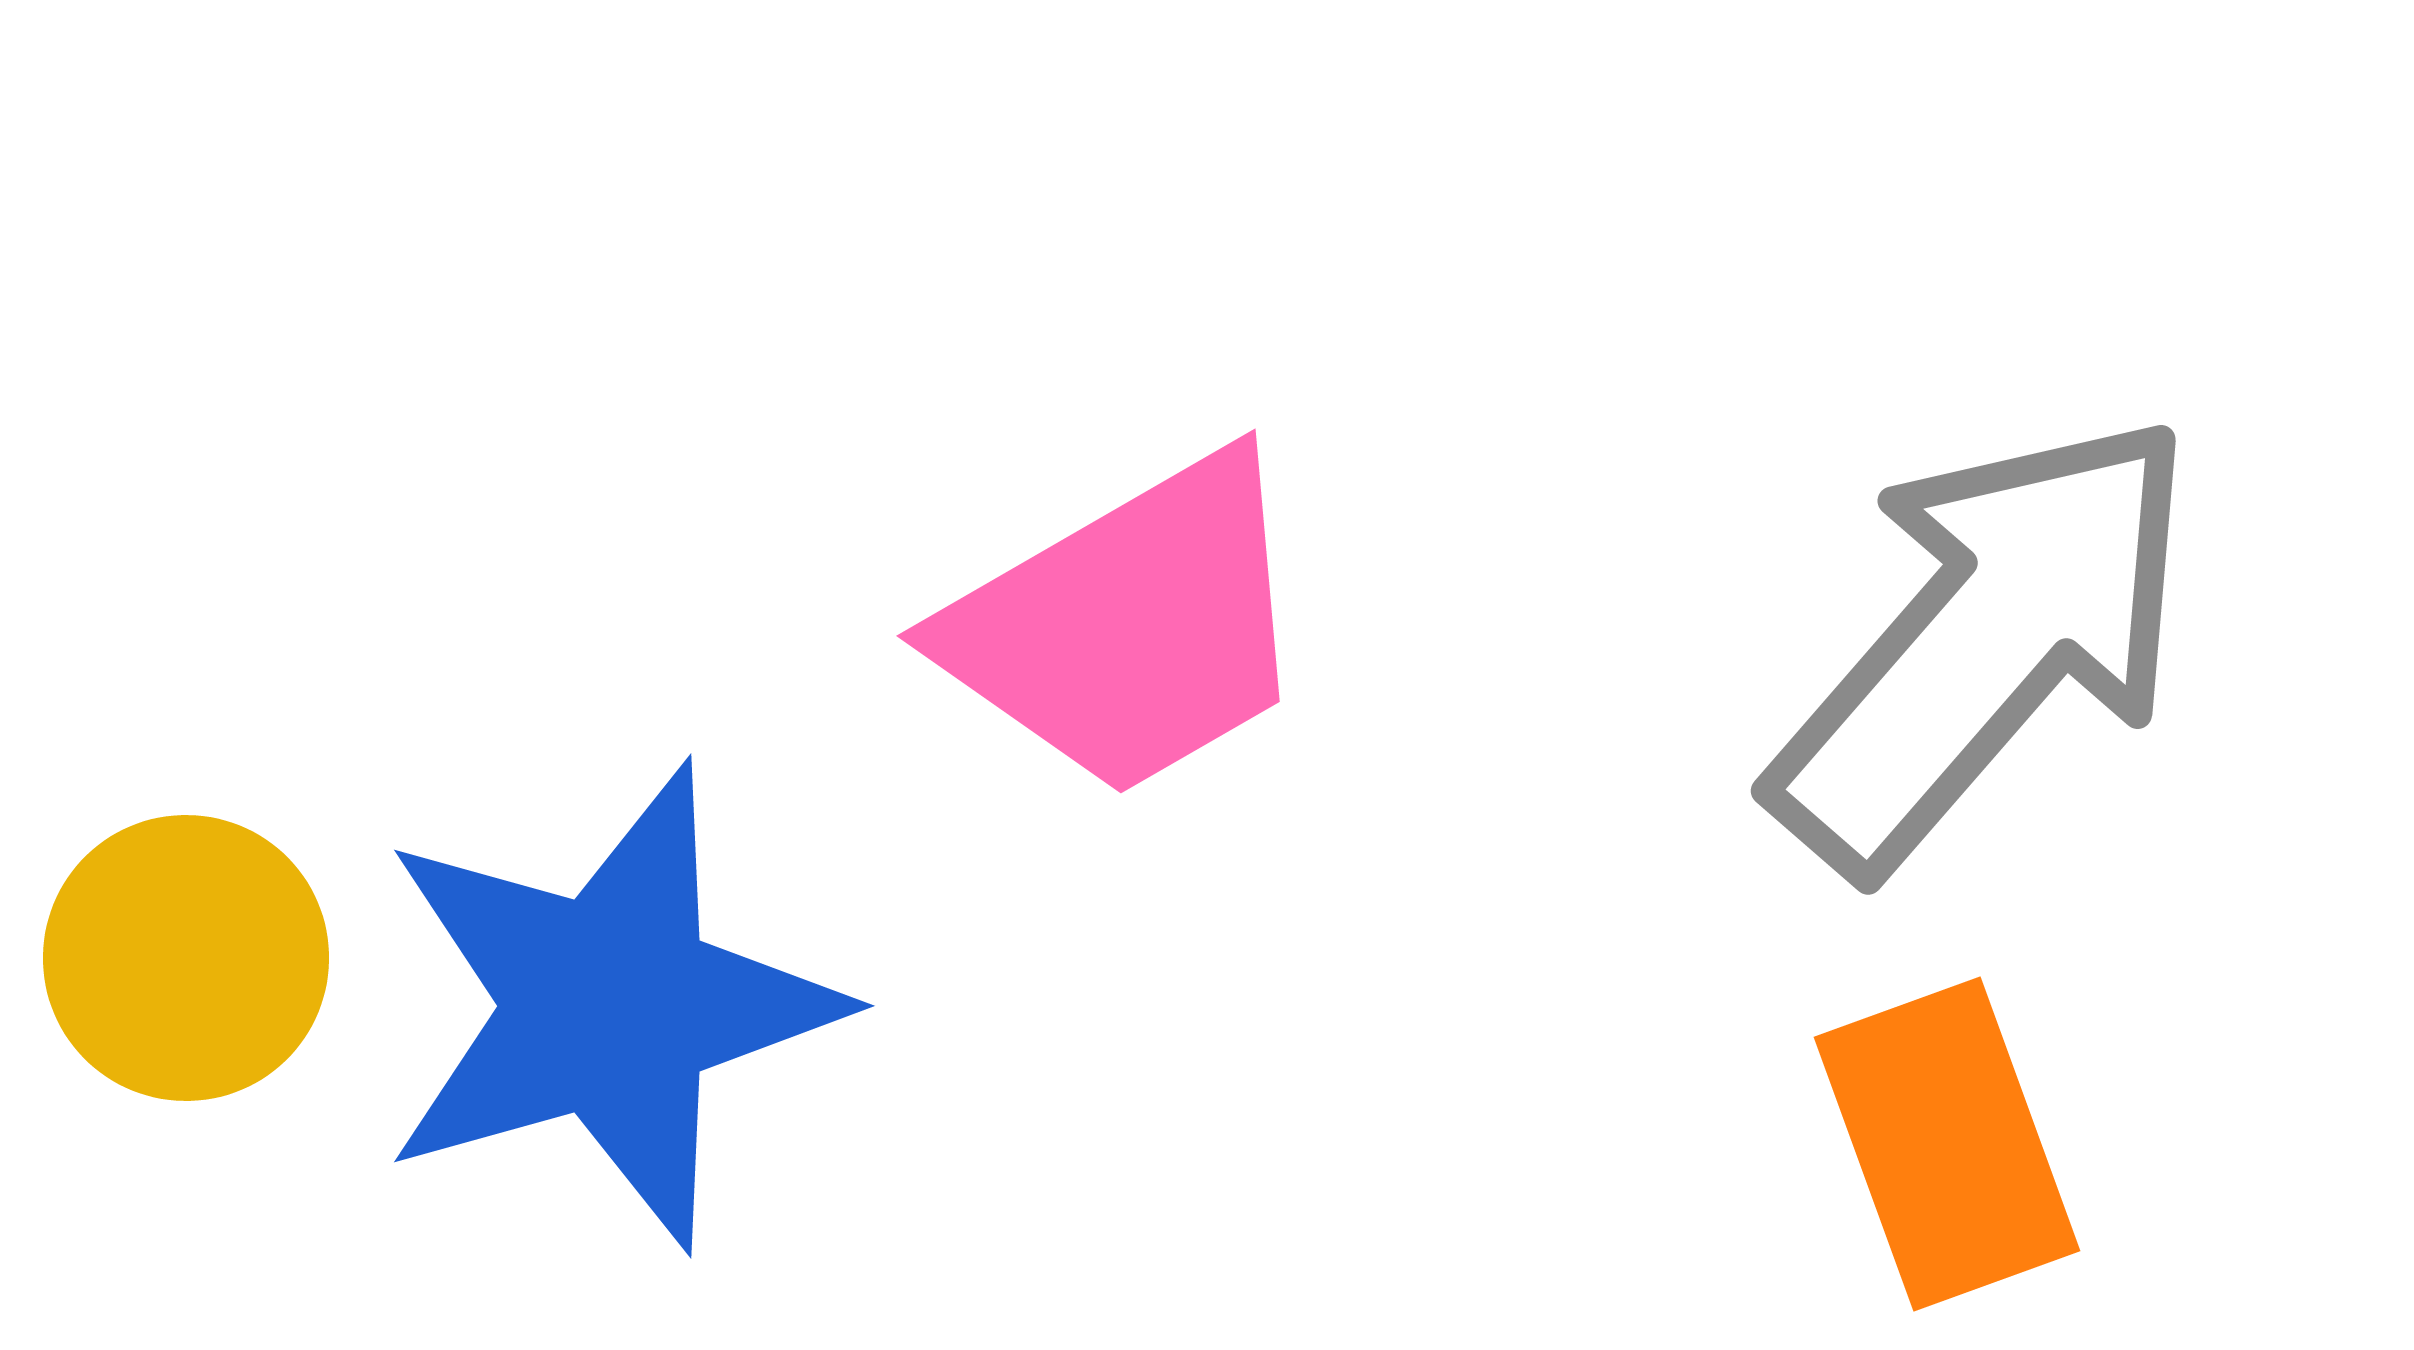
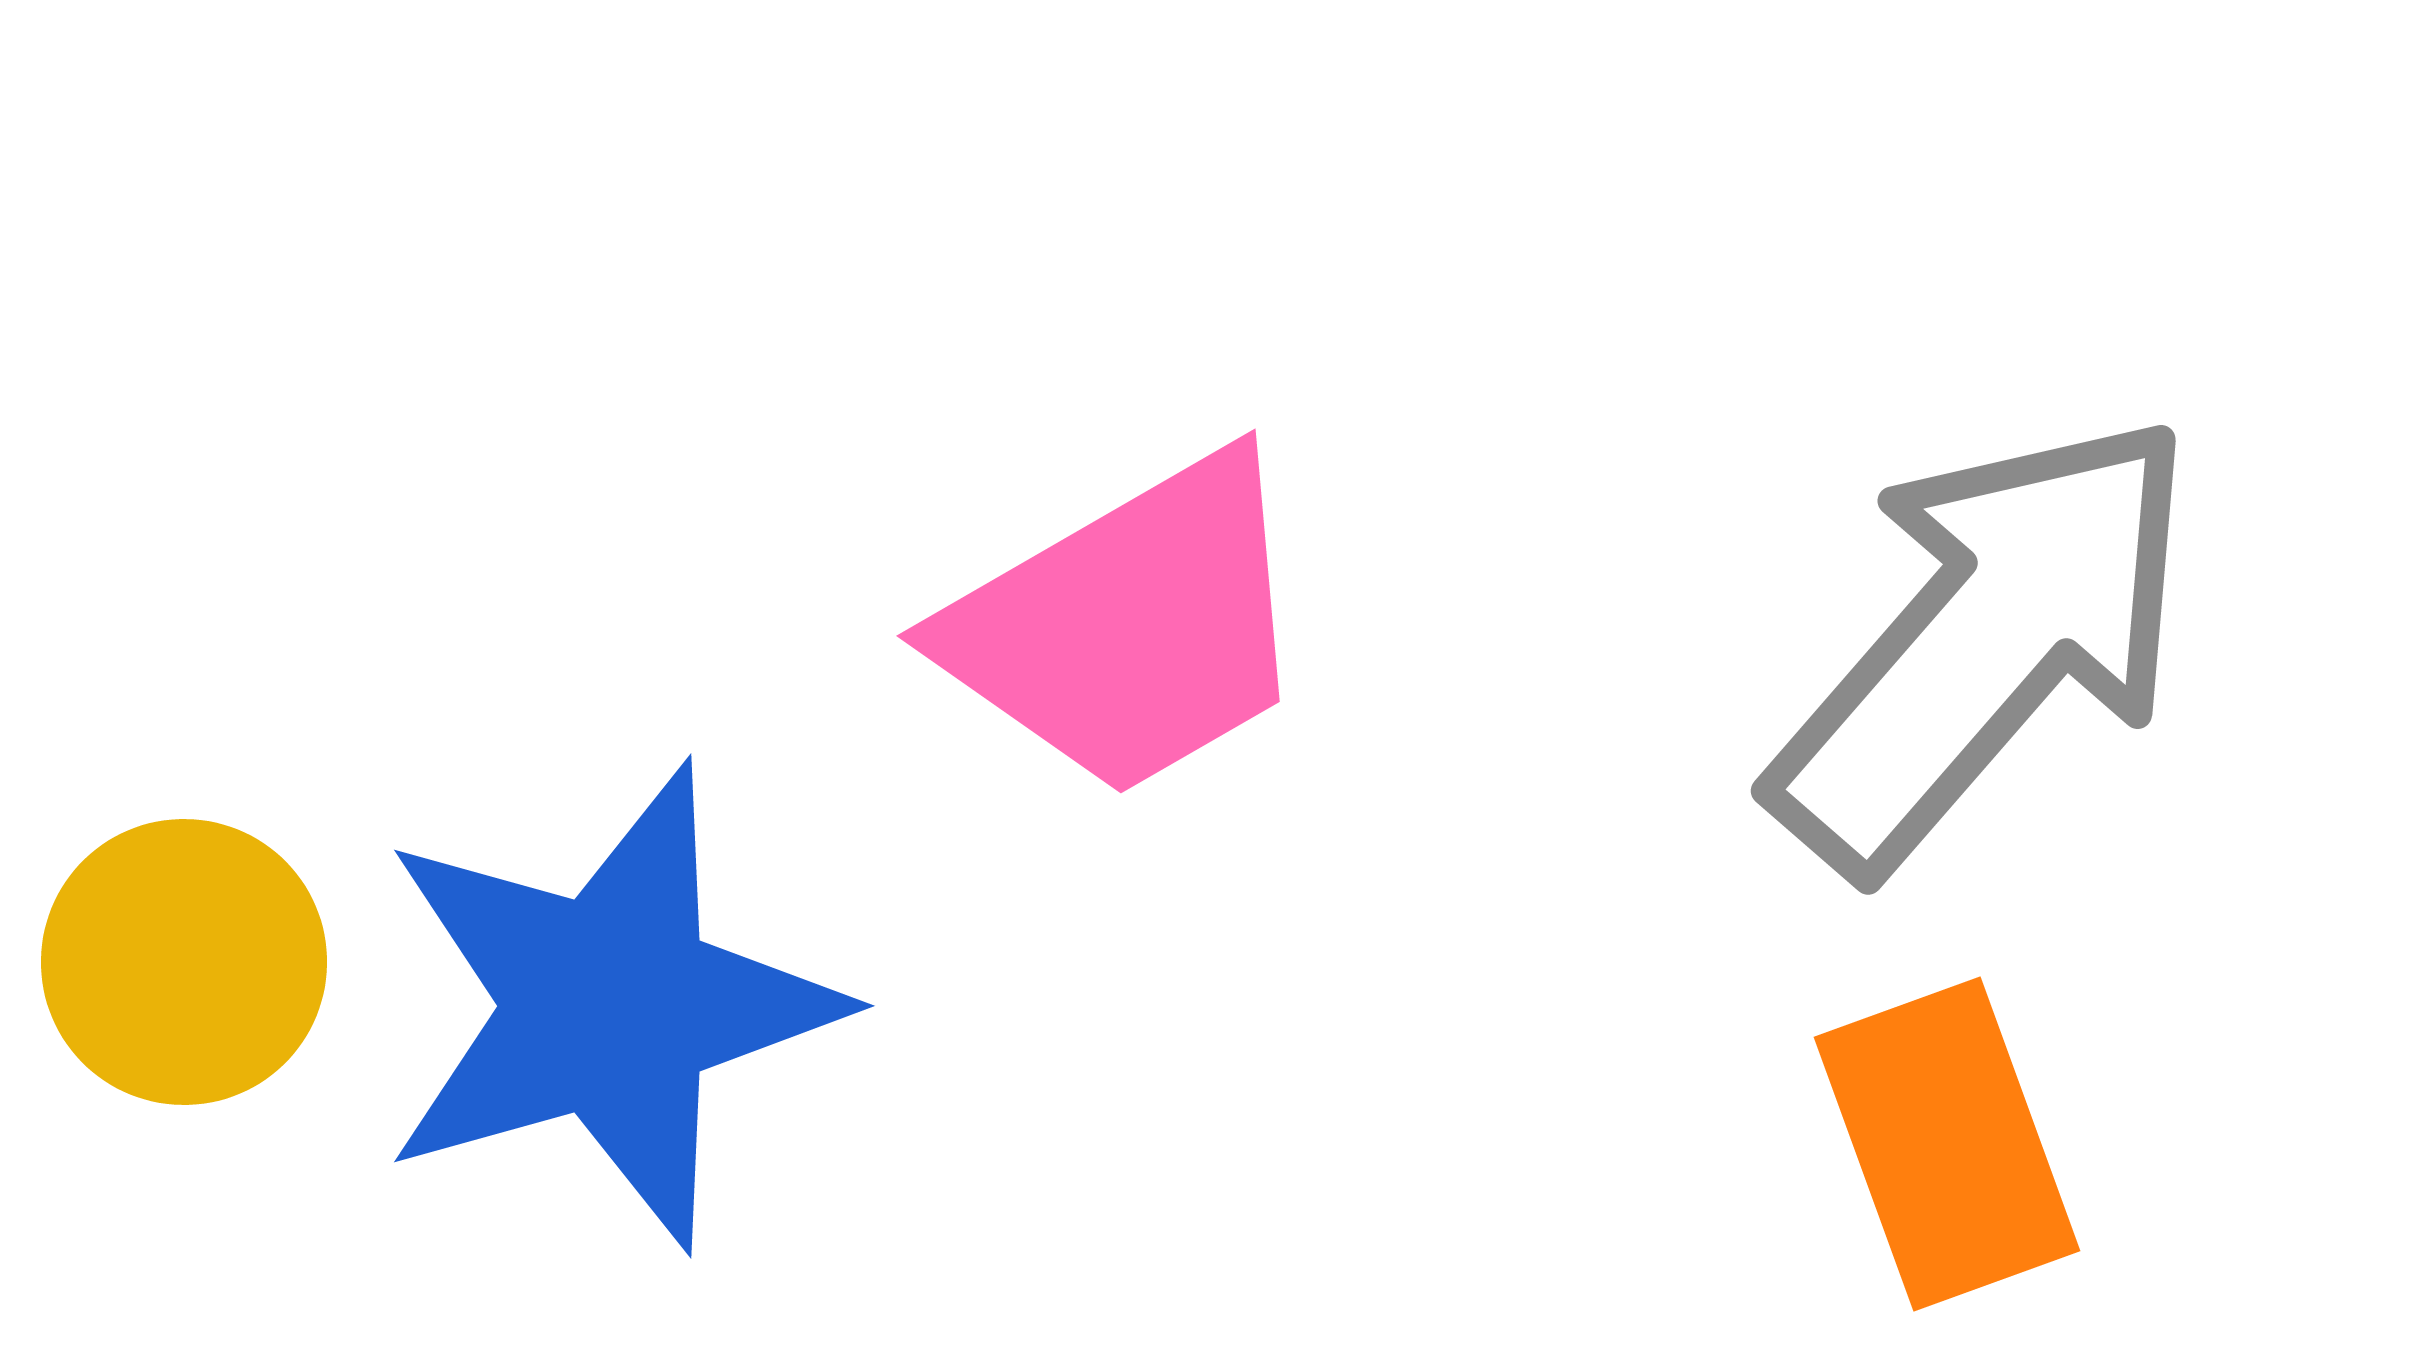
yellow circle: moved 2 px left, 4 px down
